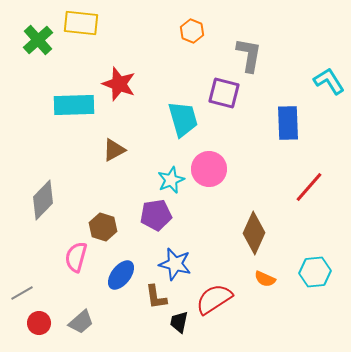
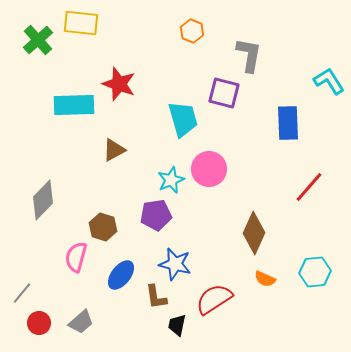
gray line: rotated 20 degrees counterclockwise
black trapezoid: moved 2 px left, 3 px down
